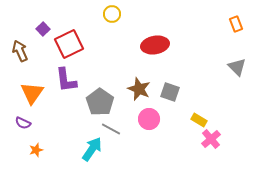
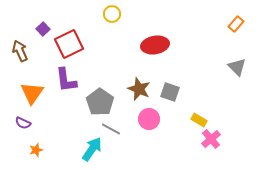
orange rectangle: rotated 63 degrees clockwise
